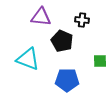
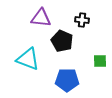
purple triangle: moved 1 px down
